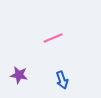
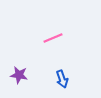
blue arrow: moved 1 px up
